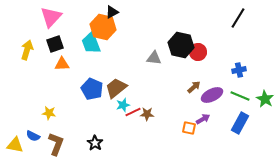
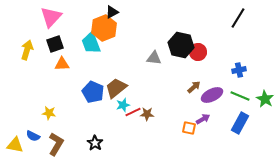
orange hexagon: moved 1 px right, 1 px down; rotated 25 degrees clockwise
blue pentagon: moved 1 px right, 3 px down
brown L-shape: rotated 10 degrees clockwise
